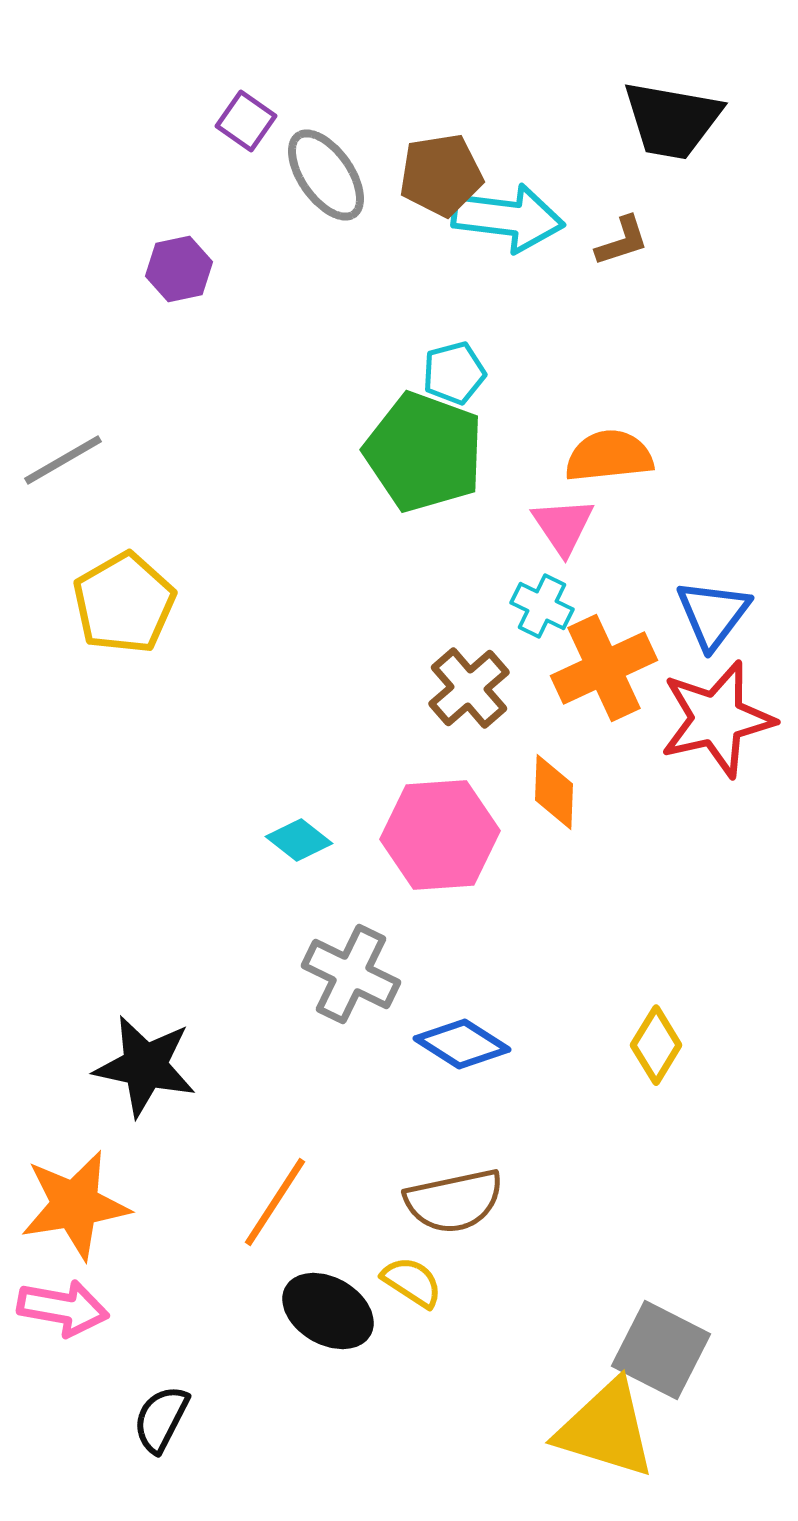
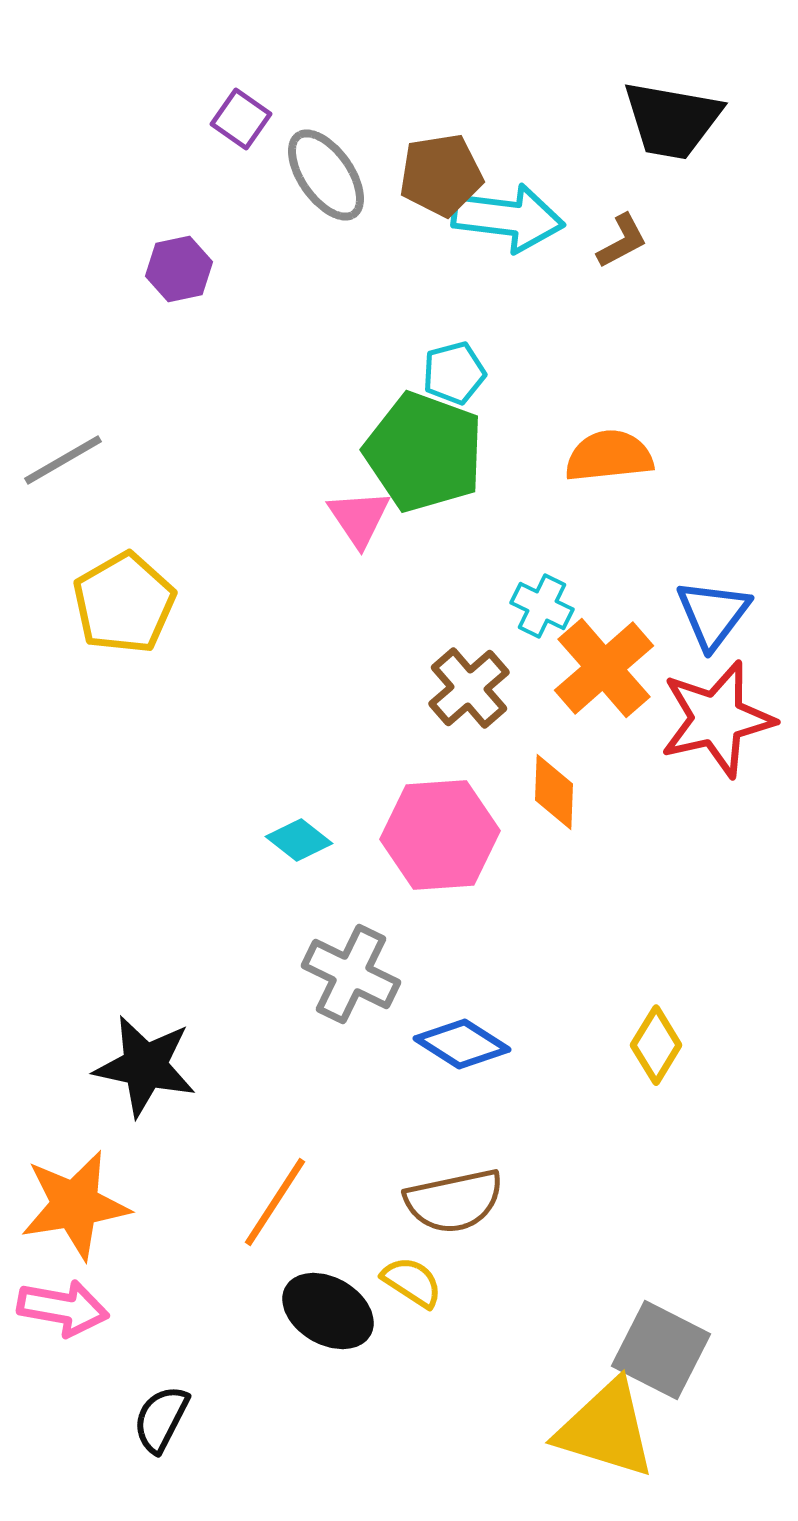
purple square: moved 5 px left, 2 px up
brown L-shape: rotated 10 degrees counterclockwise
pink triangle: moved 204 px left, 8 px up
orange cross: rotated 16 degrees counterclockwise
